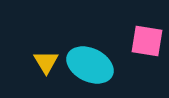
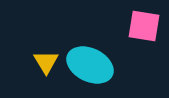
pink square: moved 3 px left, 15 px up
